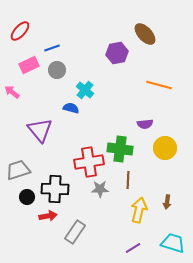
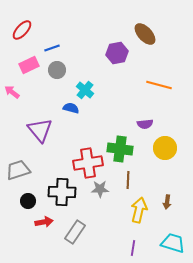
red ellipse: moved 2 px right, 1 px up
red cross: moved 1 px left, 1 px down
black cross: moved 7 px right, 3 px down
black circle: moved 1 px right, 4 px down
red arrow: moved 4 px left, 6 px down
purple line: rotated 49 degrees counterclockwise
